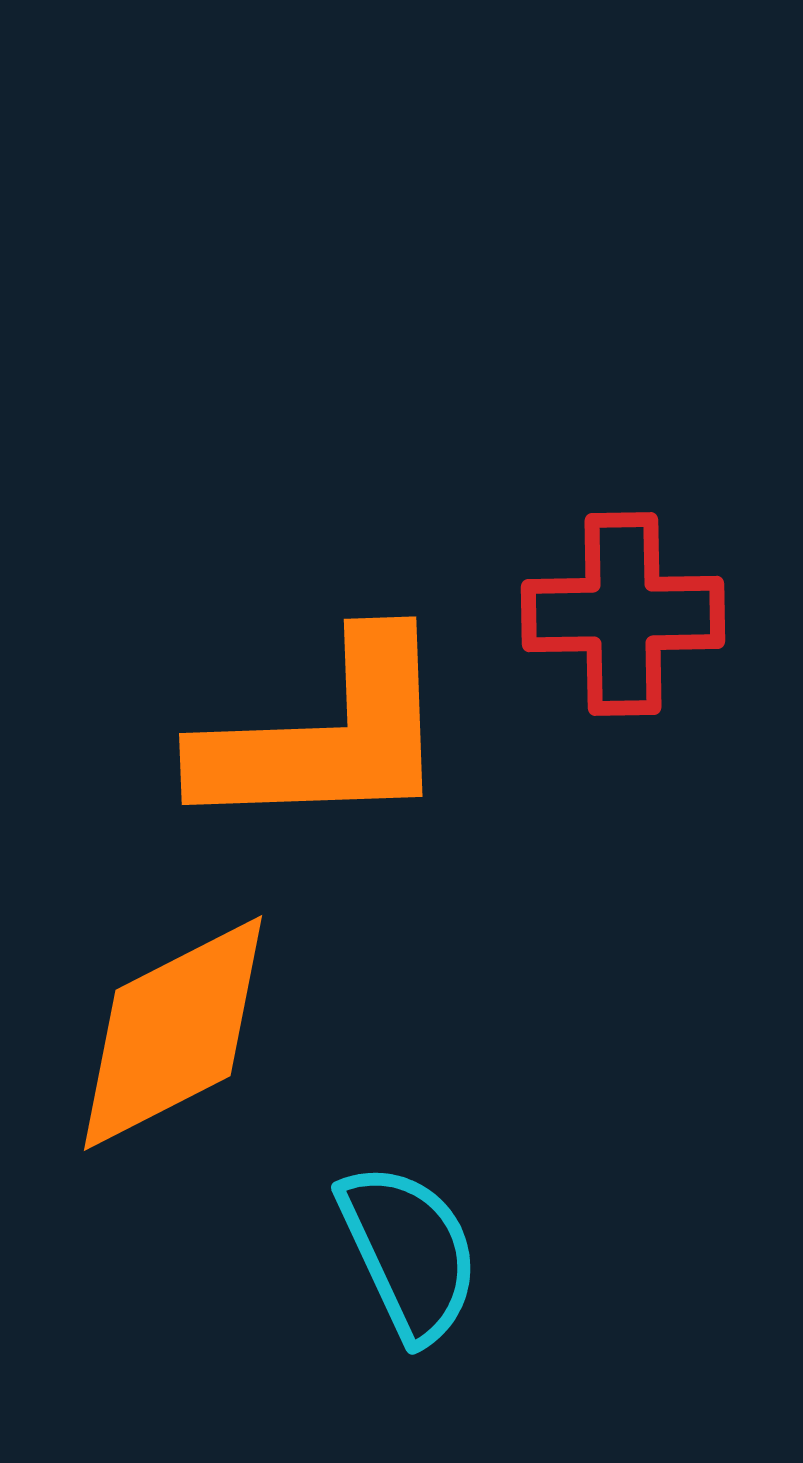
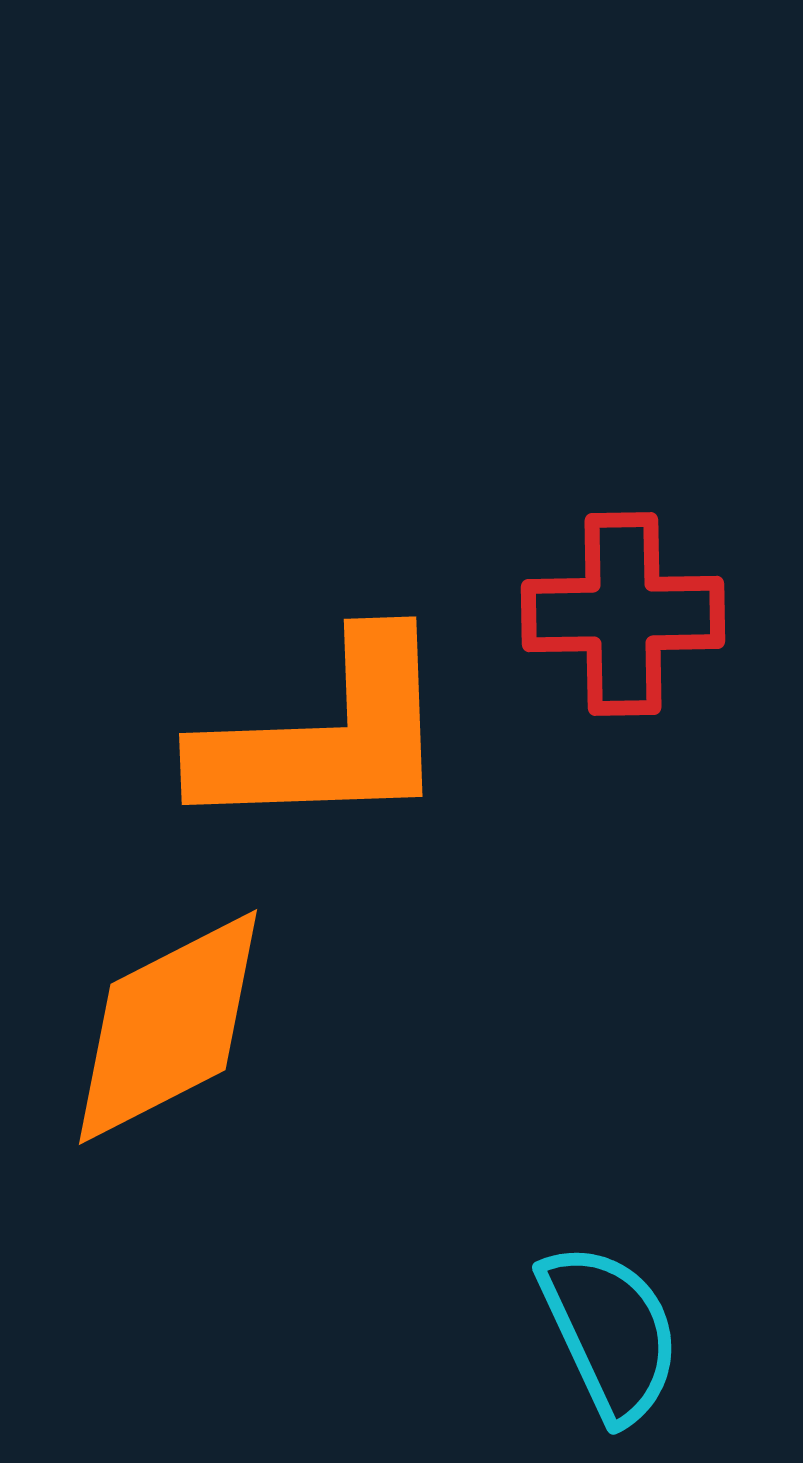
orange diamond: moved 5 px left, 6 px up
cyan semicircle: moved 201 px right, 80 px down
